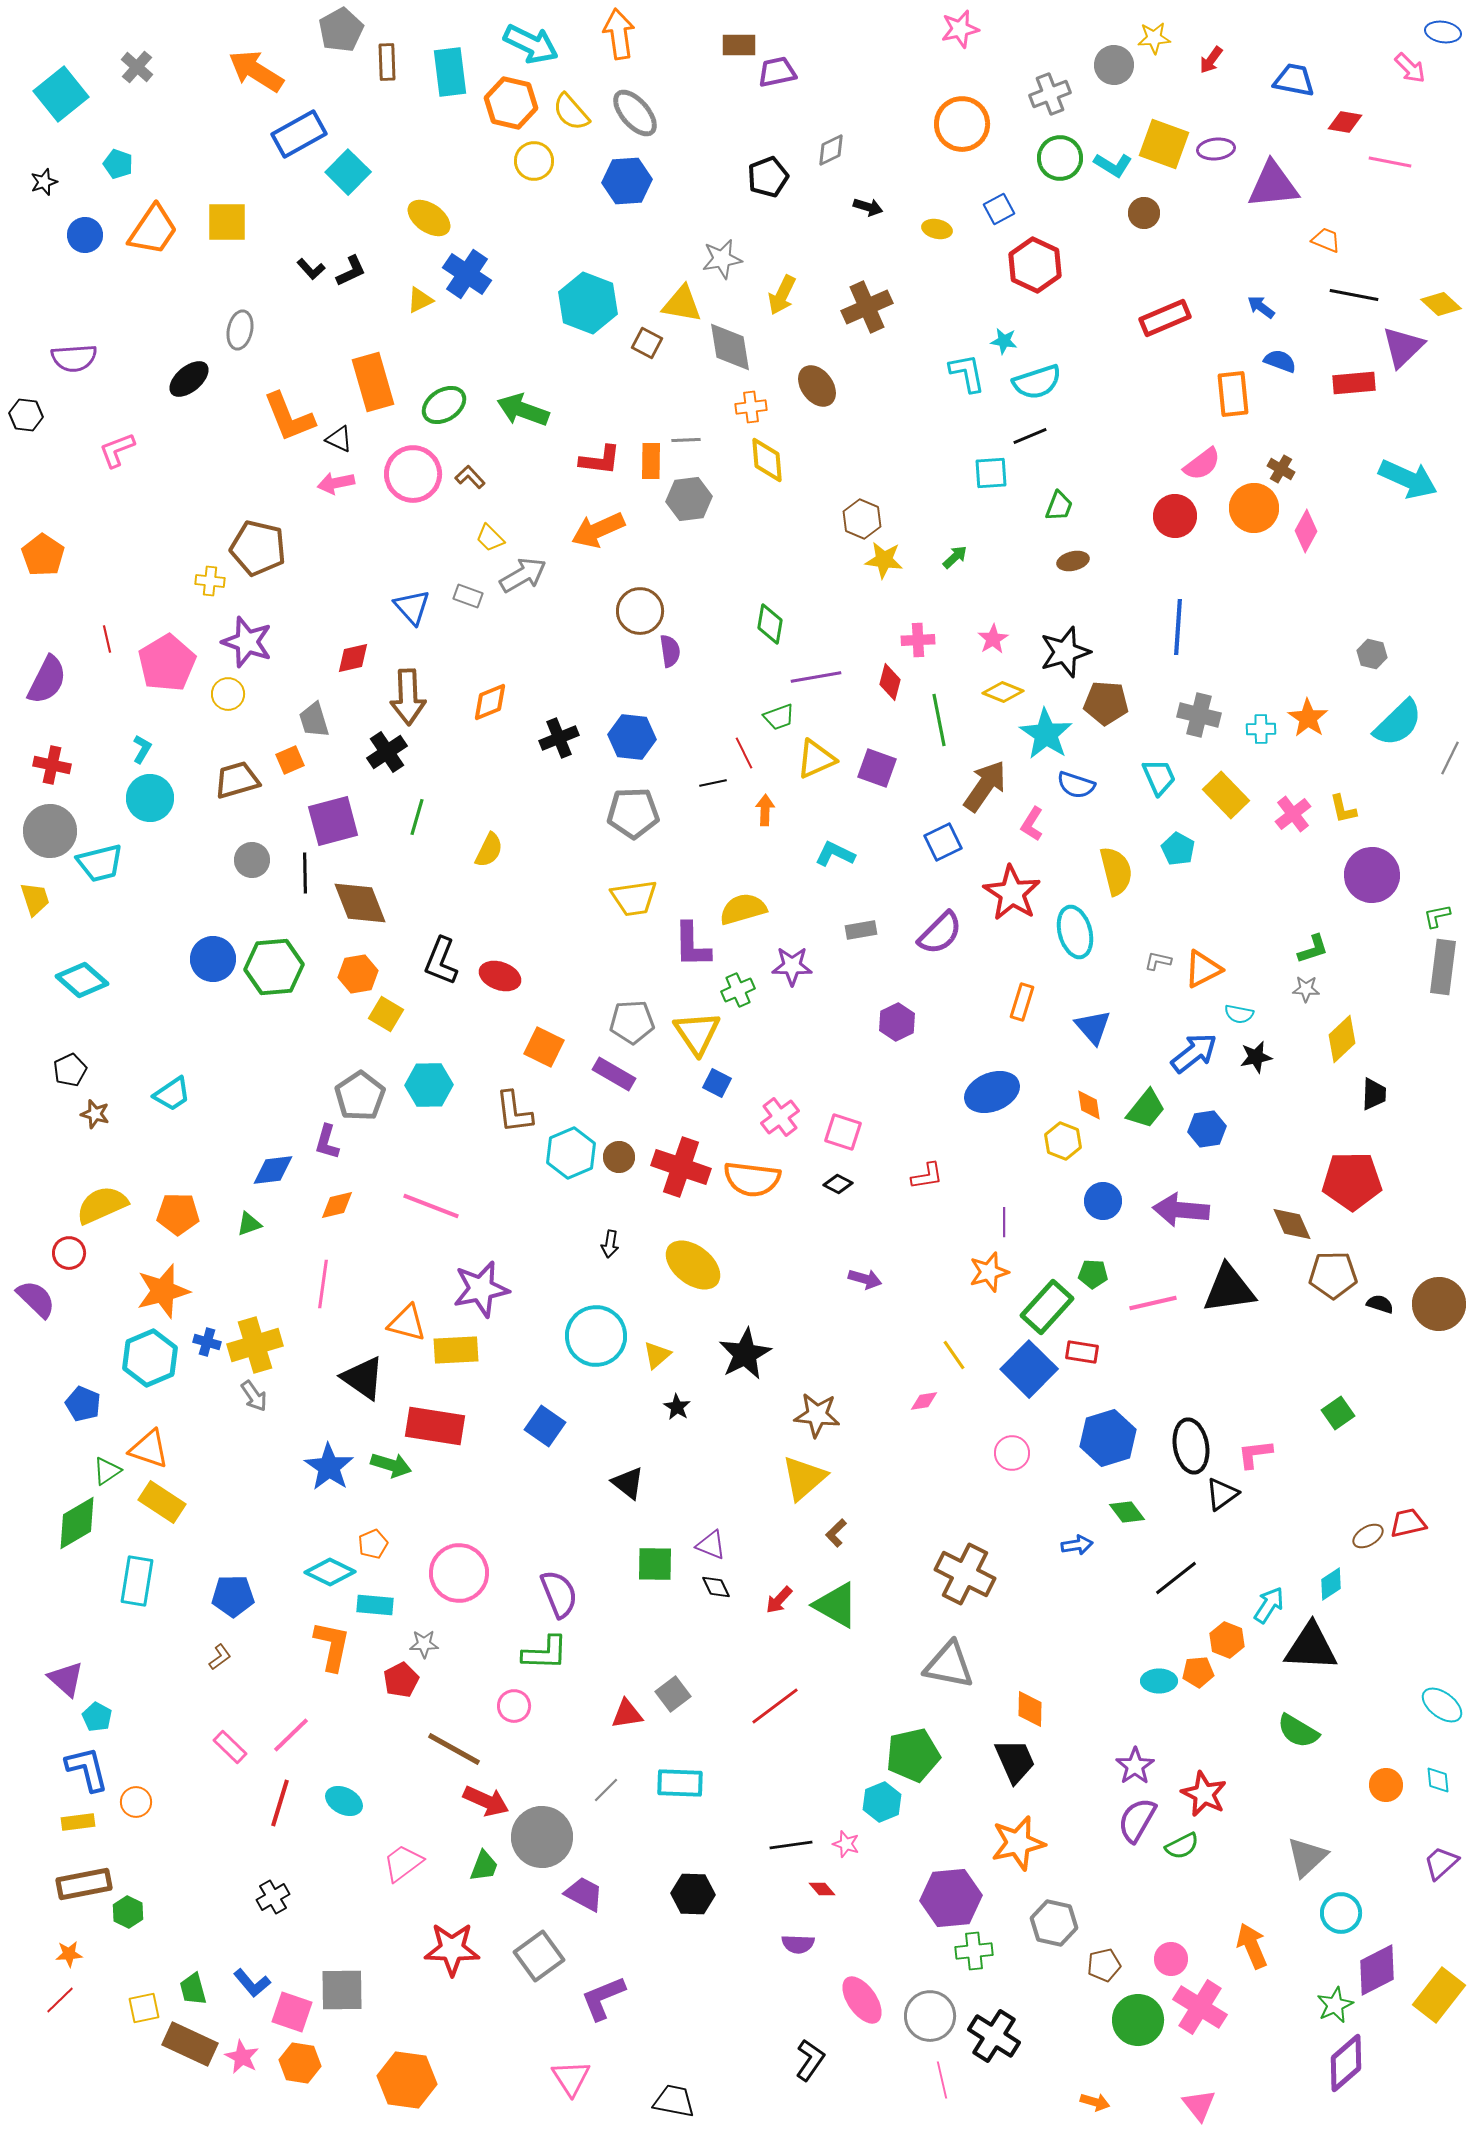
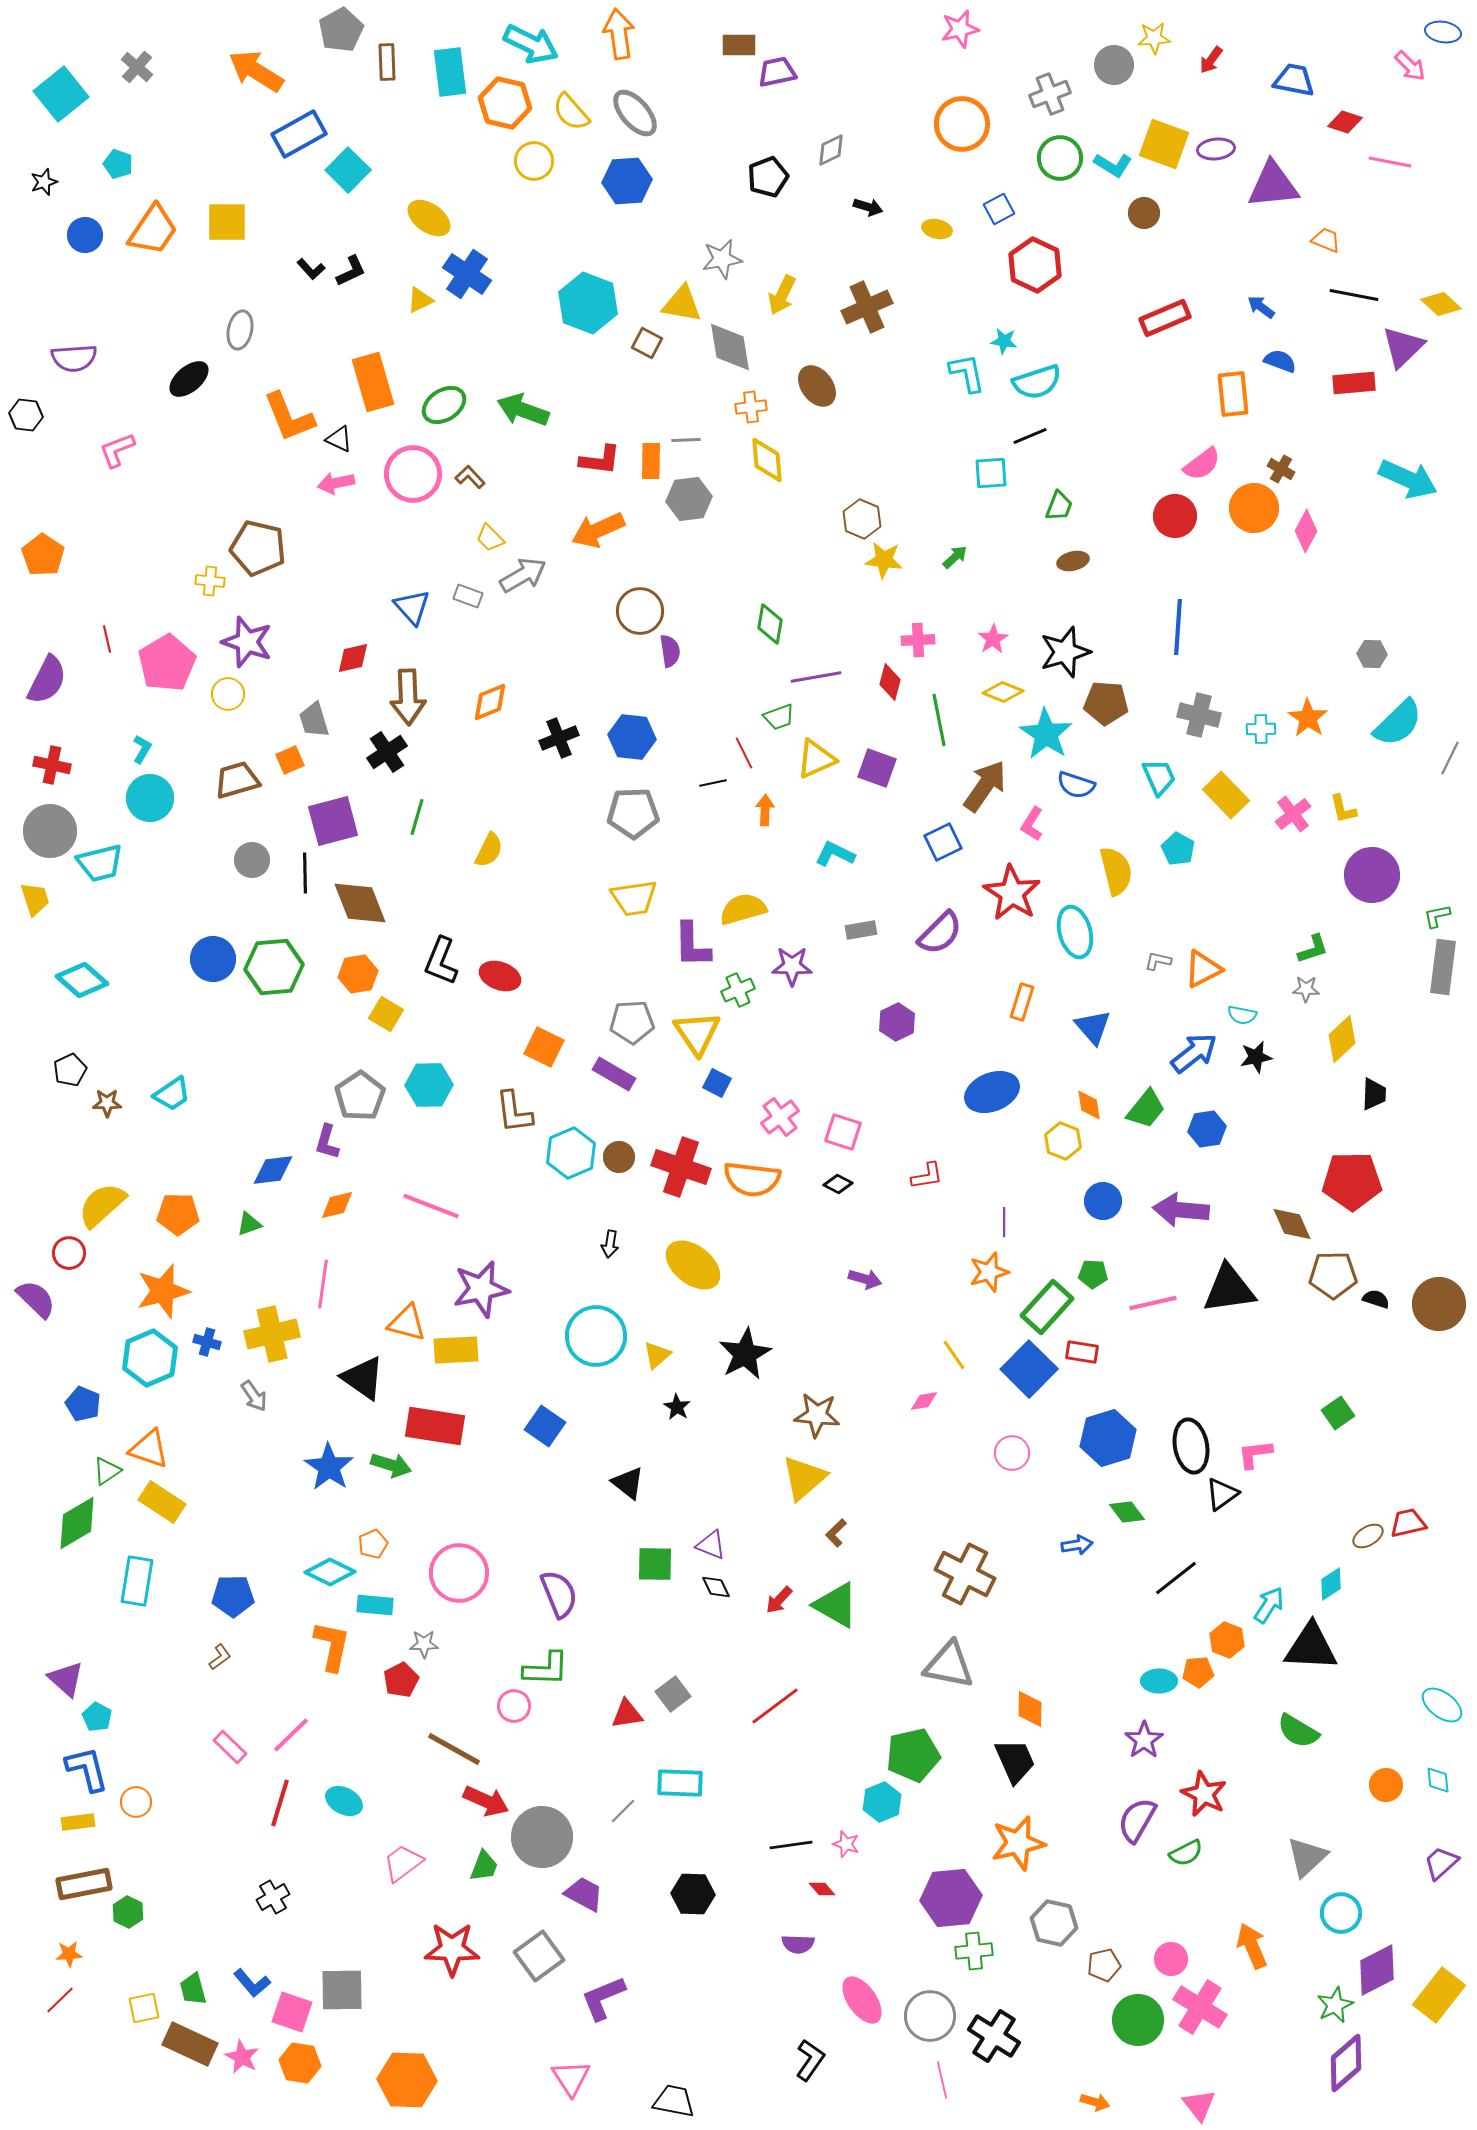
pink arrow at (1410, 68): moved 2 px up
orange hexagon at (511, 103): moved 6 px left
red diamond at (1345, 122): rotated 8 degrees clockwise
cyan square at (348, 172): moved 2 px up
gray hexagon at (1372, 654): rotated 12 degrees counterclockwise
cyan semicircle at (1239, 1014): moved 3 px right, 1 px down
brown star at (95, 1114): moved 12 px right, 11 px up; rotated 16 degrees counterclockwise
yellow semicircle at (102, 1205): rotated 18 degrees counterclockwise
black semicircle at (1380, 1304): moved 4 px left, 5 px up
yellow cross at (255, 1345): moved 17 px right, 11 px up; rotated 4 degrees clockwise
green L-shape at (545, 1653): moved 1 px right, 16 px down
purple star at (1135, 1766): moved 9 px right, 26 px up
gray line at (606, 1790): moved 17 px right, 21 px down
green semicircle at (1182, 1846): moved 4 px right, 7 px down
orange hexagon at (407, 2080): rotated 6 degrees counterclockwise
